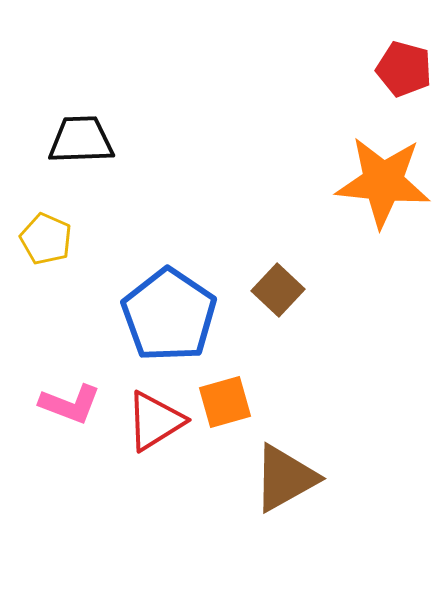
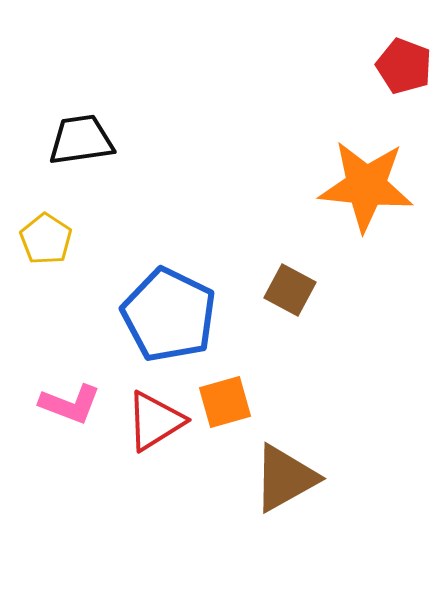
red pentagon: moved 3 px up; rotated 6 degrees clockwise
black trapezoid: rotated 6 degrees counterclockwise
orange star: moved 17 px left, 4 px down
yellow pentagon: rotated 9 degrees clockwise
brown square: moved 12 px right; rotated 15 degrees counterclockwise
blue pentagon: rotated 8 degrees counterclockwise
